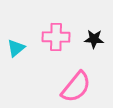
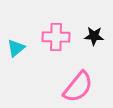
black star: moved 3 px up
pink semicircle: moved 2 px right
